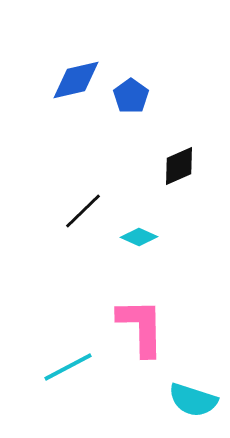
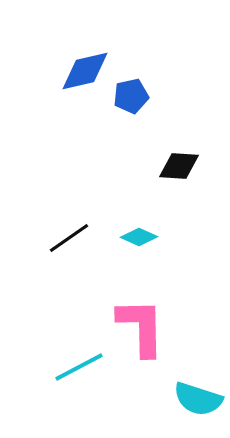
blue diamond: moved 9 px right, 9 px up
blue pentagon: rotated 24 degrees clockwise
black diamond: rotated 27 degrees clockwise
black line: moved 14 px left, 27 px down; rotated 9 degrees clockwise
cyan line: moved 11 px right
cyan semicircle: moved 5 px right, 1 px up
